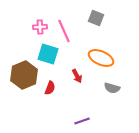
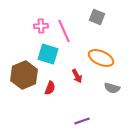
gray square: moved 1 px right, 1 px up
pink cross: moved 1 px right, 1 px up
